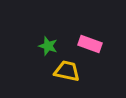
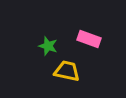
pink rectangle: moved 1 px left, 5 px up
